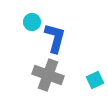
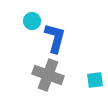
cyan circle: moved 1 px up
cyan square: rotated 18 degrees clockwise
